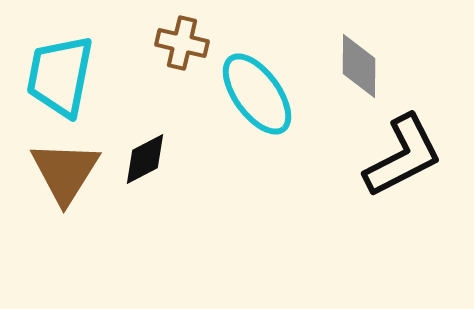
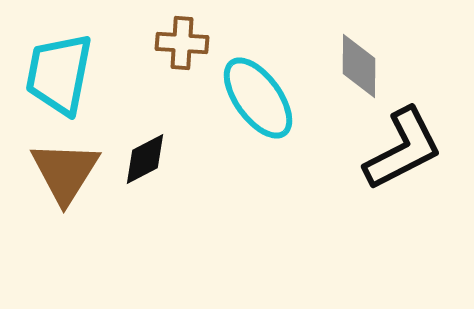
brown cross: rotated 9 degrees counterclockwise
cyan trapezoid: moved 1 px left, 2 px up
cyan ellipse: moved 1 px right, 4 px down
black L-shape: moved 7 px up
